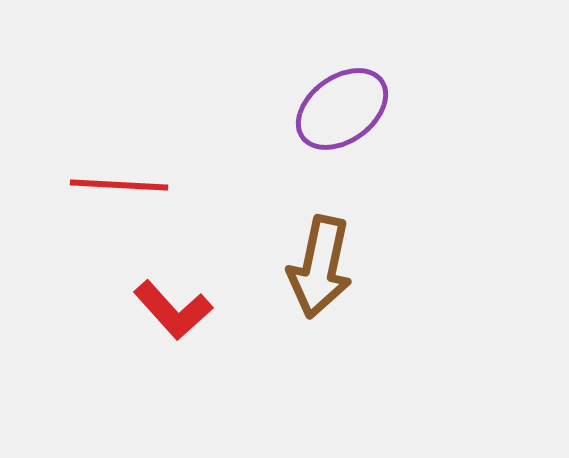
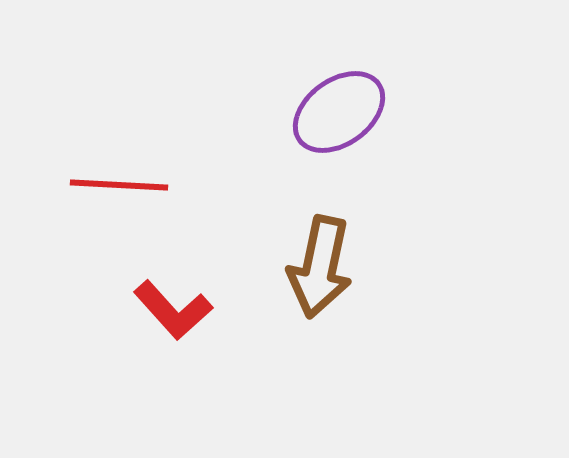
purple ellipse: moved 3 px left, 3 px down
